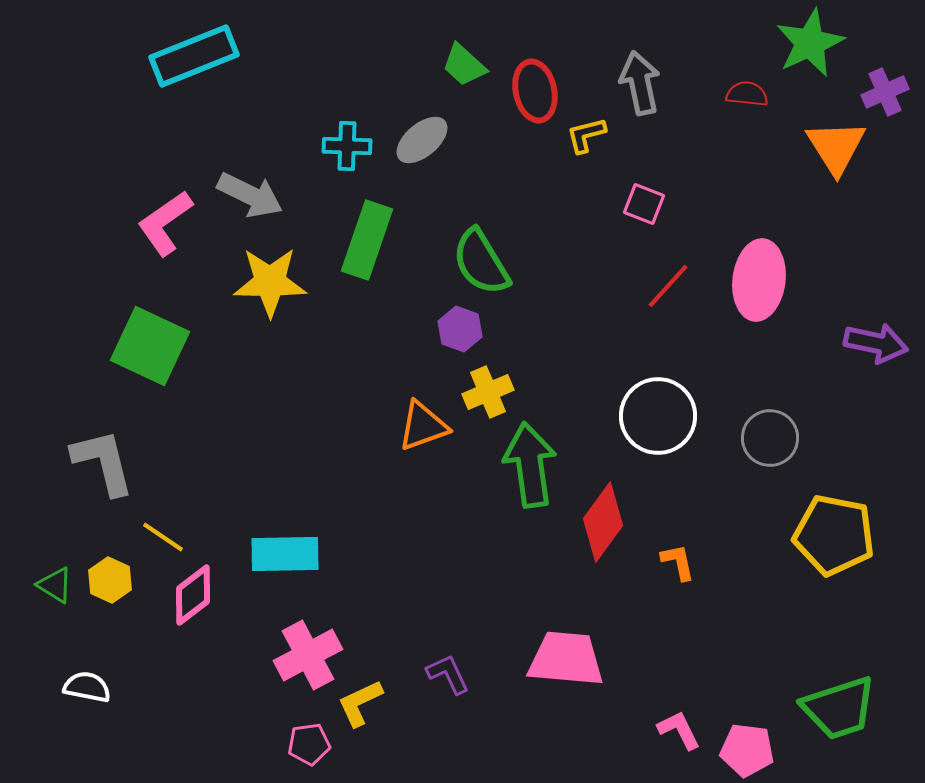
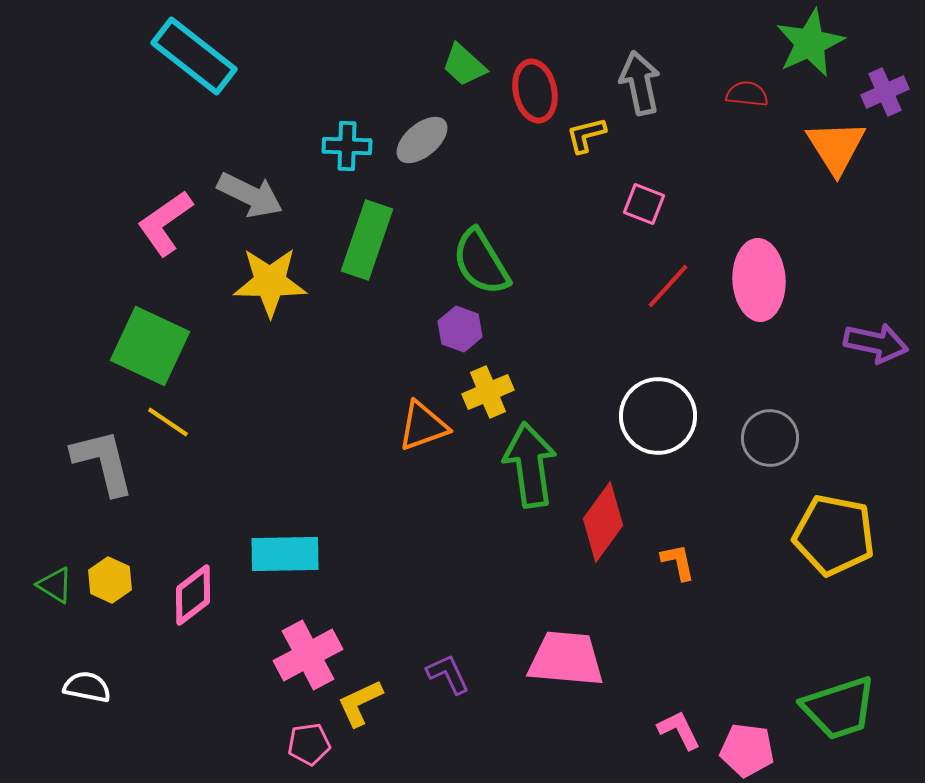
cyan rectangle at (194, 56): rotated 60 degrees clockwise
pink ellipse at (759, 280): rotated 10 degrees counterclockwise
yellow line at (163, 537): moved 5 px right, 115 px up
